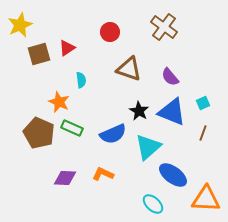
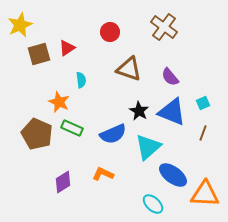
brown pentagon: moved 2 px left, 1 px down
purple diamond: moved 2 px left, 4 px down; rotated 35 degrees counterclockwise
orange triangle: moved 1 px left, 5 px up
